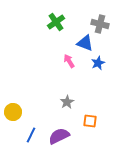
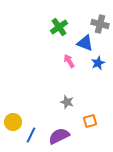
green cross: moved 3 px right, 5 px down
gray star: rotated 24 degrees counterclockwise
yellow circle: moved 10 px down
orange square: rotated 24 degrees counterclockwise
